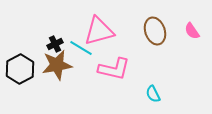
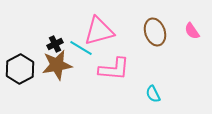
brown ellipse: moved 1 px down
pink L-shape: rotated 8 degrees counterclockwise
